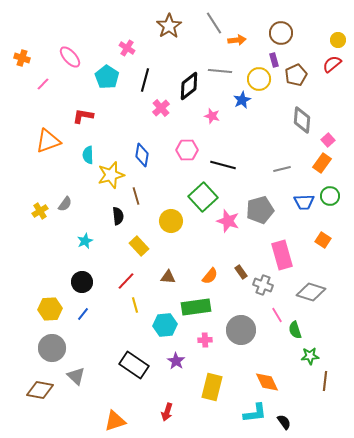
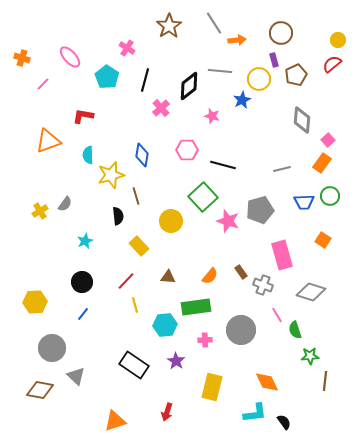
yellow hexagon at (50, 309): moved 15 px left, 7 px up
